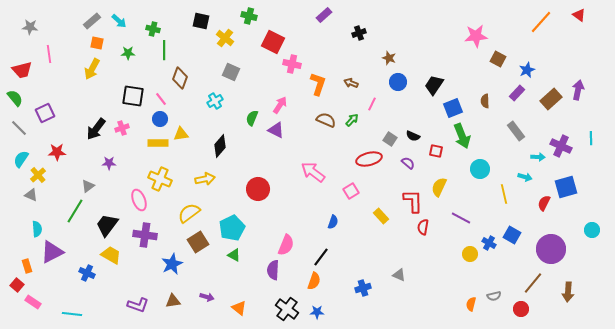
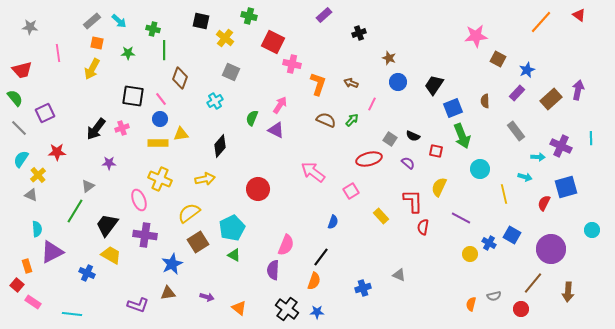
pink line at (49, 54): moved 9 px right, 1 px up
brown triangle at (173, 301): moved 5 px left, 8 px up
